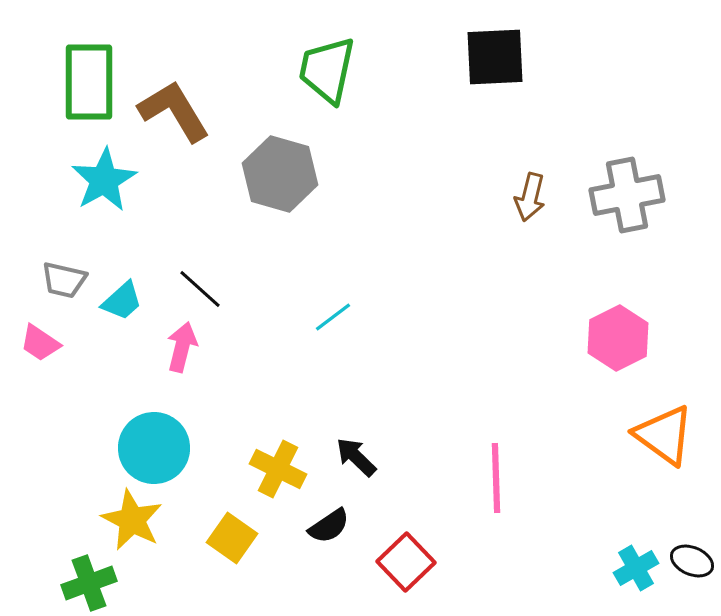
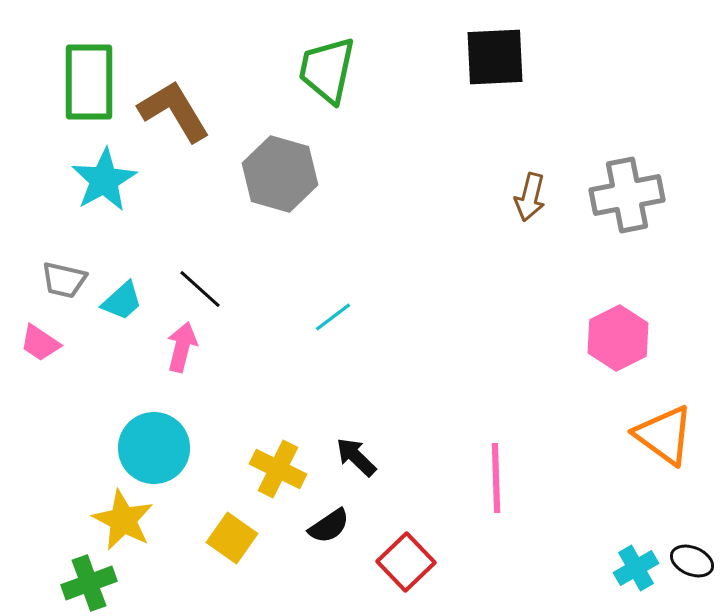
yellow star: moved 9 px left
